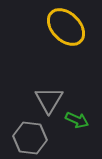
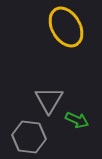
yellow ellipse: rotated 15 degrees clockwise
gray hexagon: moved 1 px left, 1 px up
